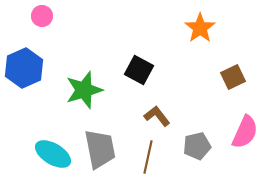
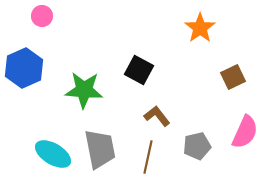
green star: rotated 21 degrees clockwise
